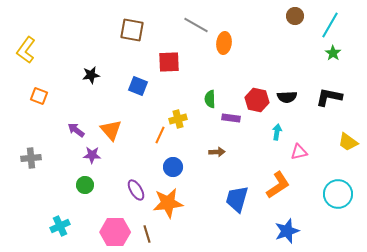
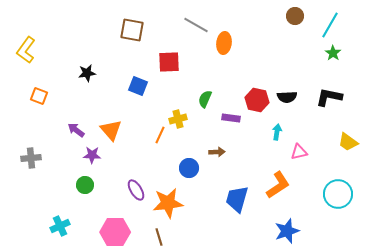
black star: moved 4 px left, 2 px up
green semicircle: moved 5 px left; rotated 24 degrees clockwise
blue circle: moved 16 px right, 1 px down
brown line: moved 12 px right, 3 px down
